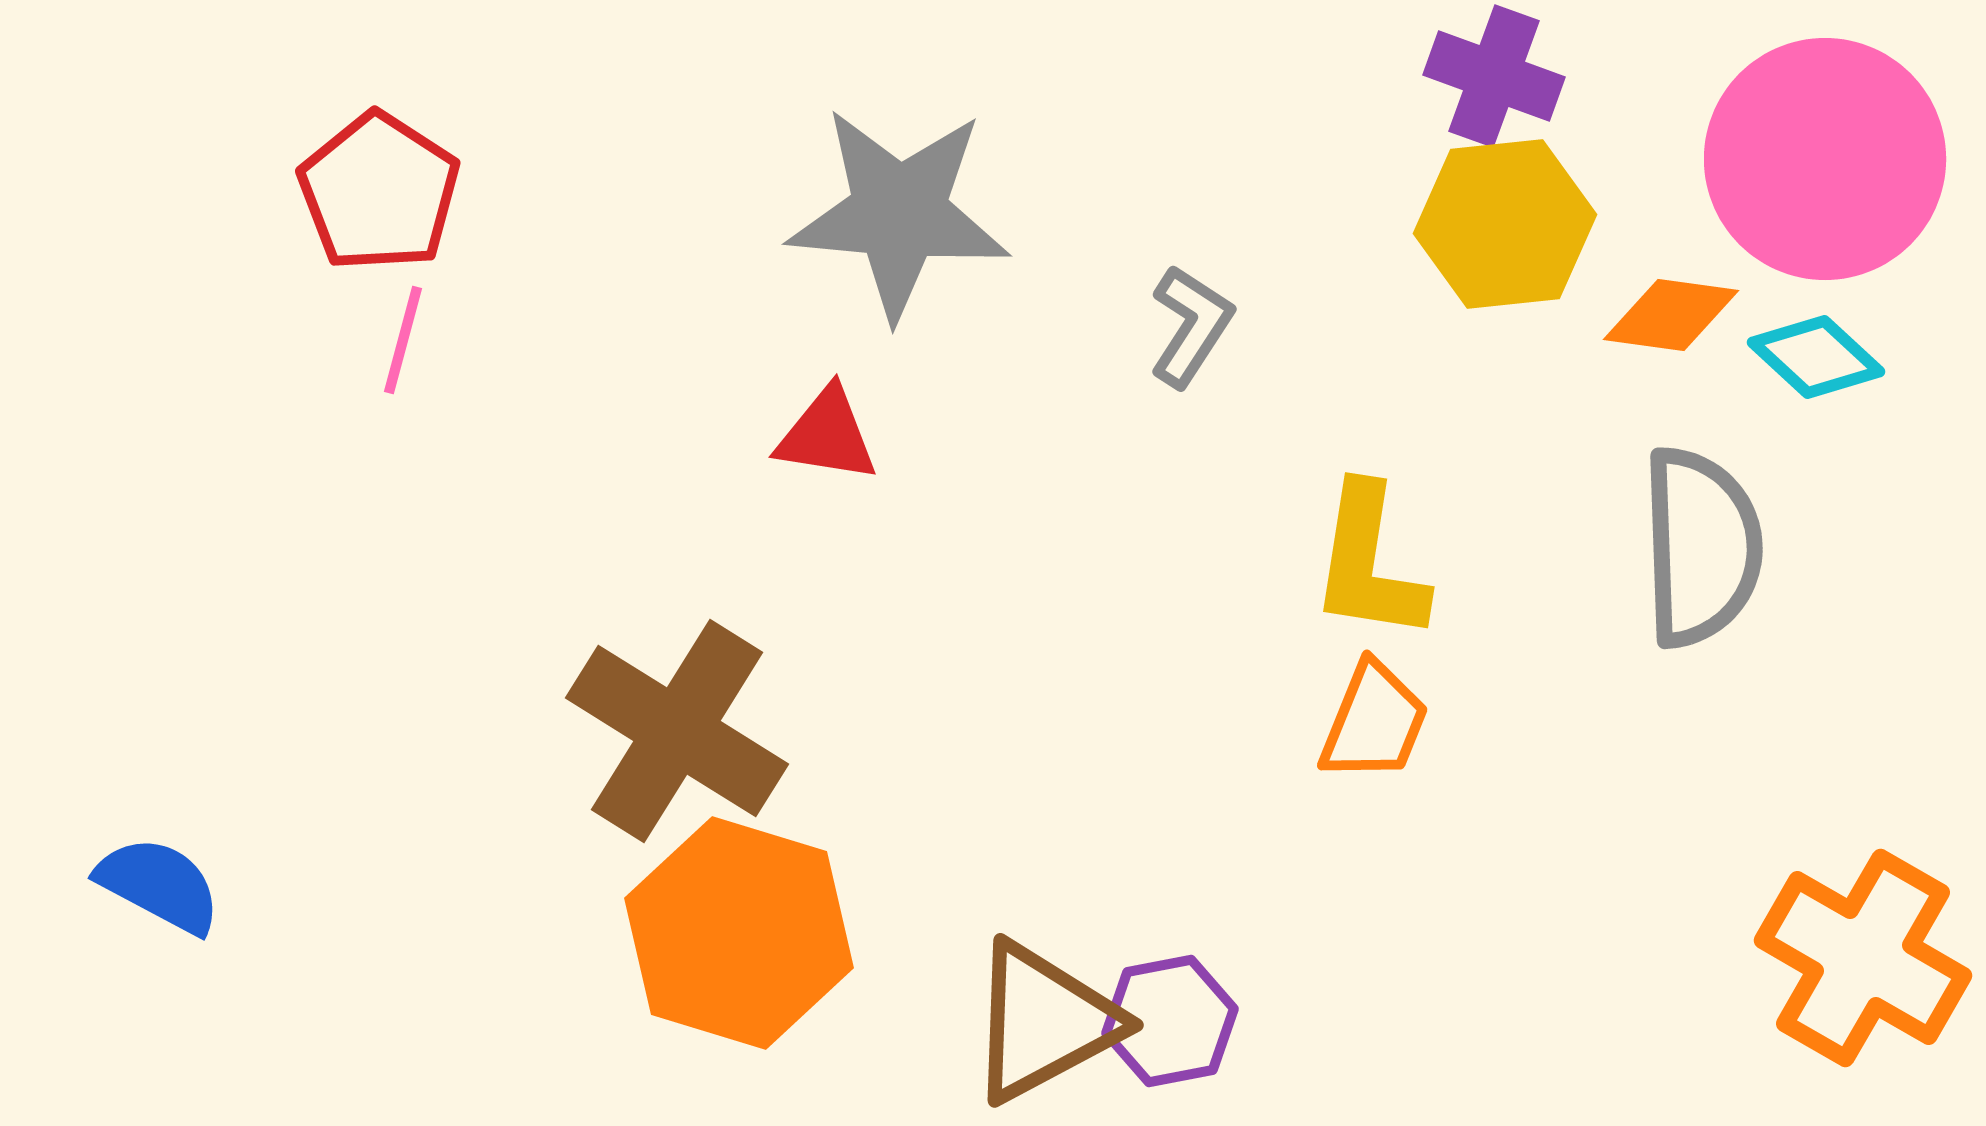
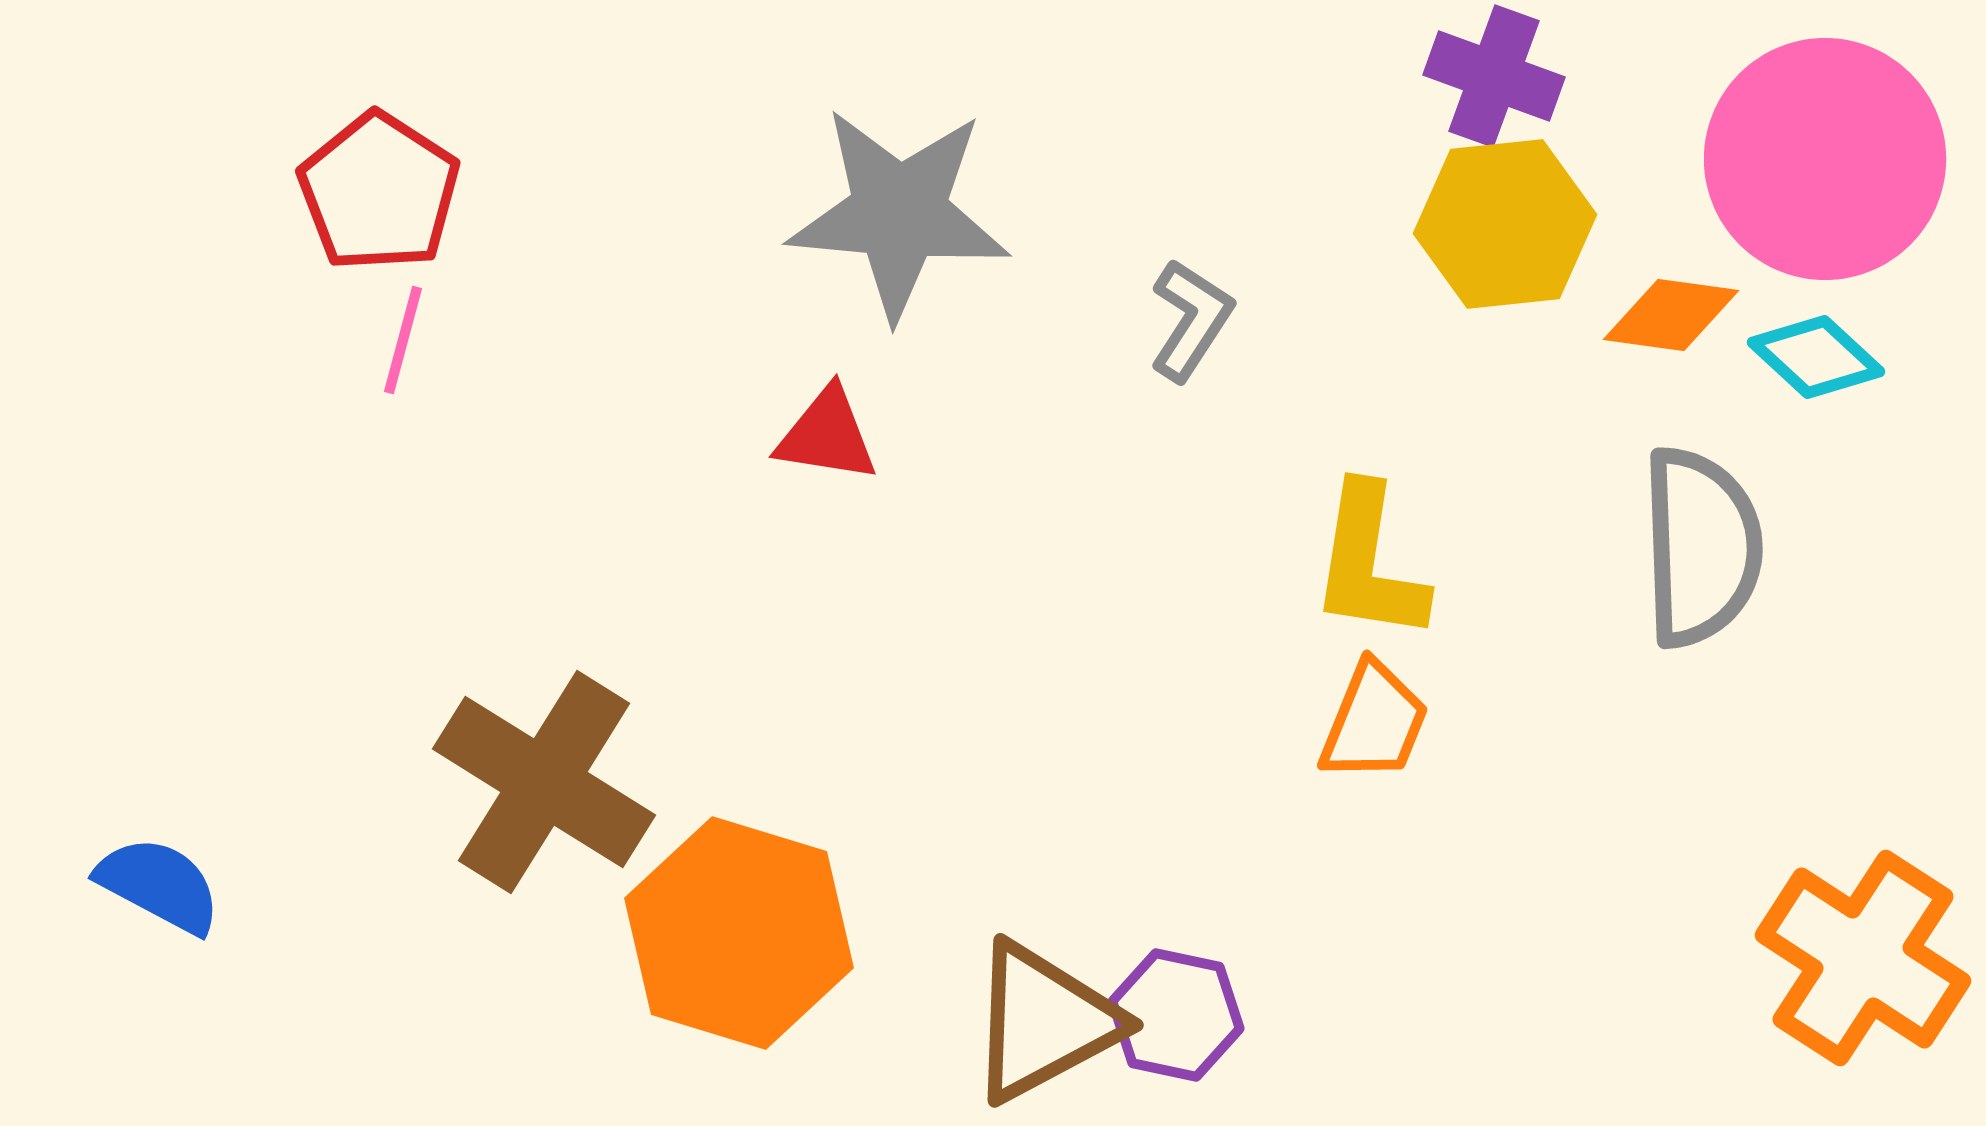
gray L-shape: moved 6 px up
brown cross: moved 133 px left, 51 px down
orange cross: rotated 3 degrees clockwise
purple hexagon: moved 6 px right, 6 px up; rotated 23 degrees clockwise
